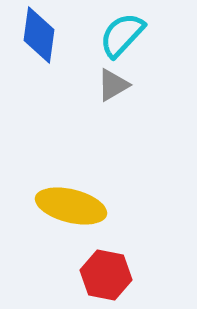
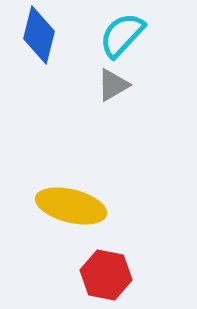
blue diamond: rotated 6 degrees clockwise
